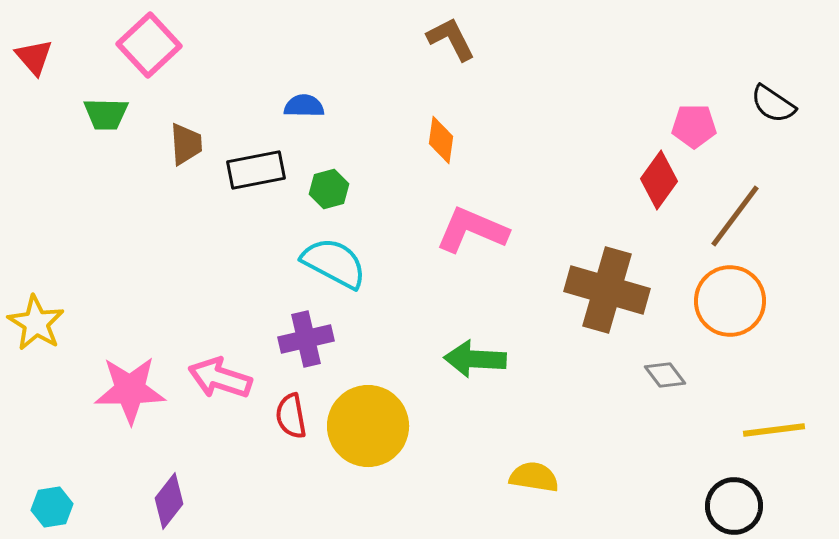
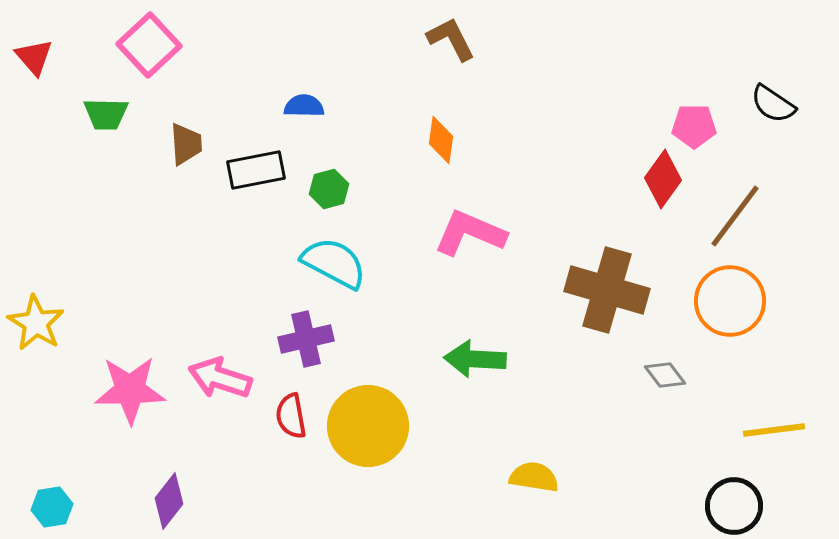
red diamond: moved 4 px right, 1 px up
pink L-shape: moved 2 px left, 3 px down
